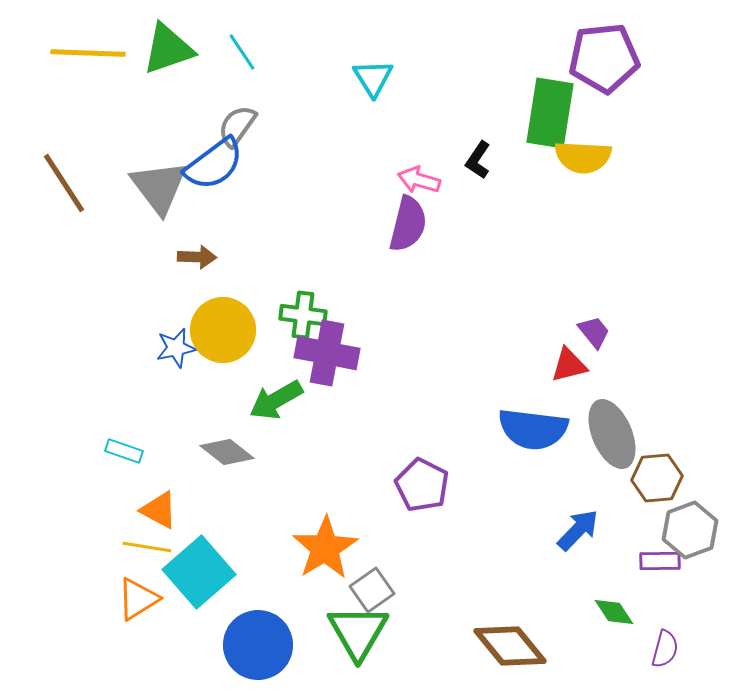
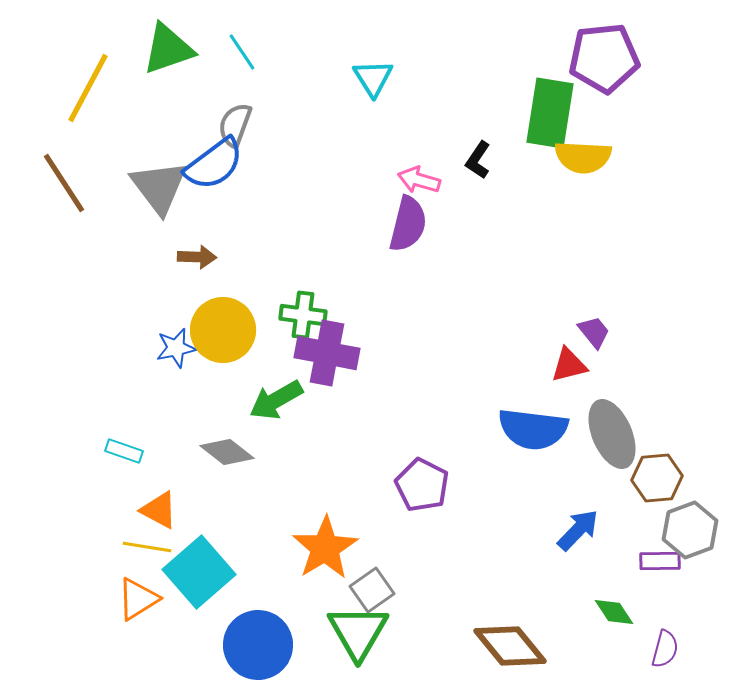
yellow line at (88, 53): moved 35 px down; rotated 64 degrees counterclockwise
gray semicircle at (237, 126): moved 2 px left, 1 px up; rotated 15 degrees counterclockwise
